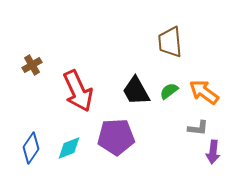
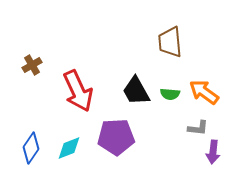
green semicircle: moved 1 px right, 3 px down; rotated 138 degrees counterclockwise
